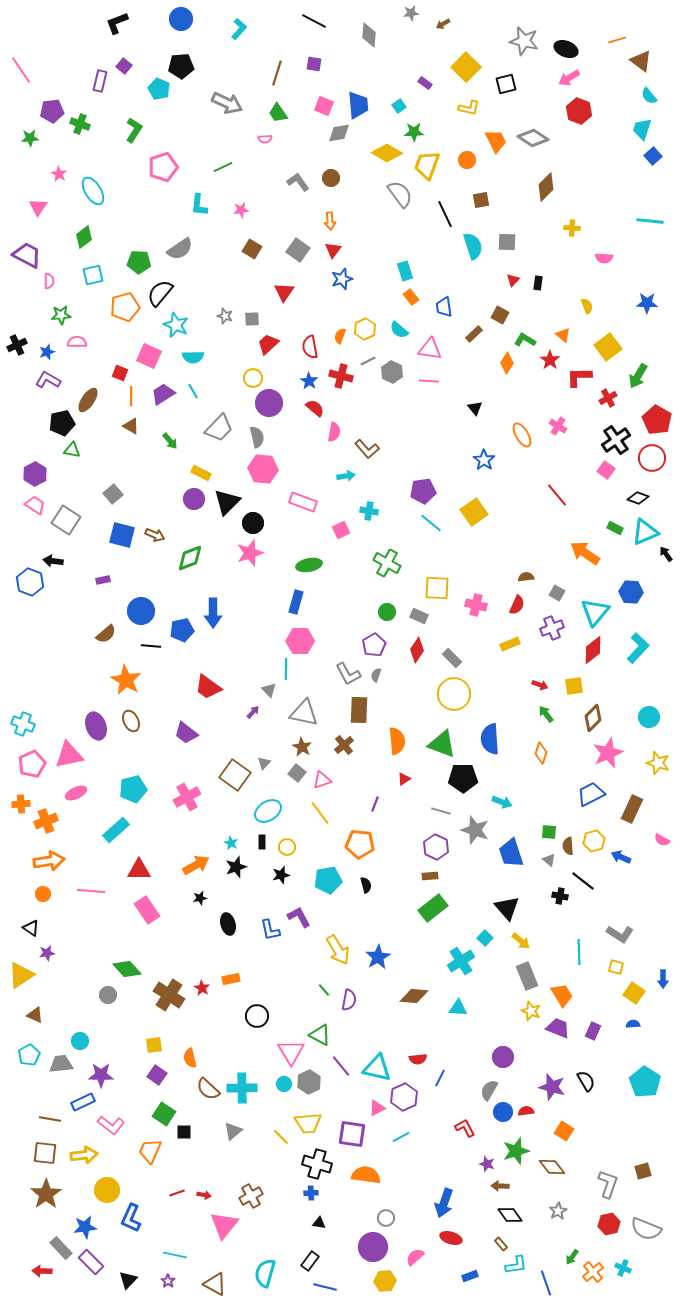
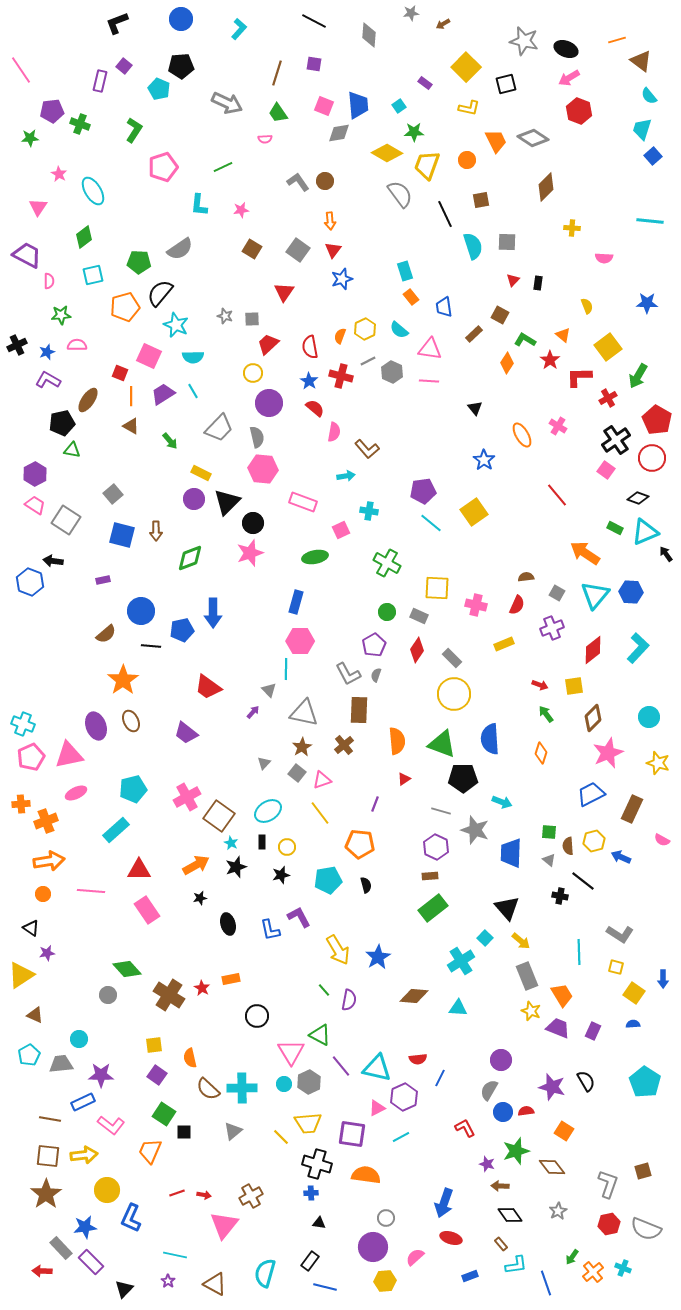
brown circle at (331, 178): moved 6 px left, 3 px down
pink semicircle at (77, 342): moved 3 px down
yellow circle at (253, 378): moved 5 px up
brown arrow at (155, 535): moved 1 px right, 4 px up; rotated 66 degrees clockwise
green ellipse at (309, 565): moved 6 px right, 8 px up
cyan triangle at (595, 612): moved 17 px up
yellow rectangle at (510, 644): moved 6 px left
orange star at (126, 680): moved 3 px left; rotated 8 degrees clockwise
brown star at (302, 747): rotated 12 degrees clockwise
pink pentagon at (32, 764): moved 1 px left, 7 px up
brown square at (235, 775): moved 16 px left, 41 px down
blue trapezoid at (511, 853): rotated 20 degrees clockwise
cyan circle at (80, 1041): moved 1 px left, 2 px up
purple circle at (503, 1057): moved 2 px left, 3 px down
brown square at (45, 1153): moved 3 px right, 3 px down
black triangle at (128, 1280): moved 4 px left, 9 px down
